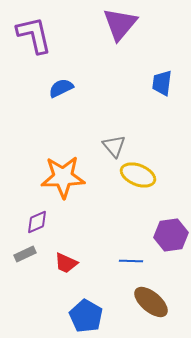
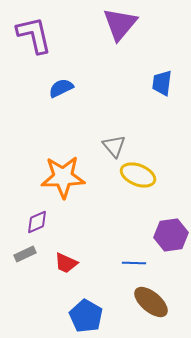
blue line: moved 3 px right, 2 px down
